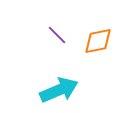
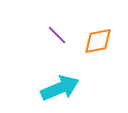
cyan arrow: moved 1 px right, 2 px up
